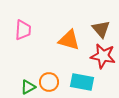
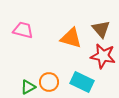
pink trapezoid: rotated 80 degrees counterclockwise
orange triangle: moved 2 px right, 2 px up
cyan rectangle: rotated 15 degrees clockwise
